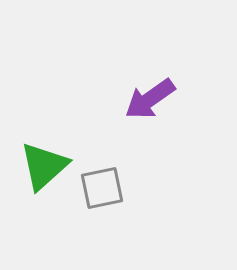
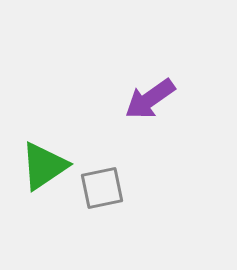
green triangle: rotated 8 degrees clockwise
